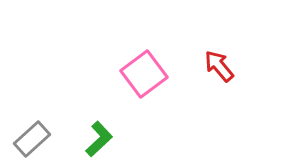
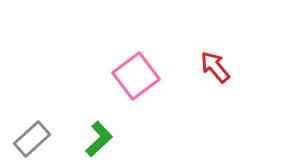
red arrow: moved 4 px left, 1 px down
pink square: moved 8 px left, 2 px down
